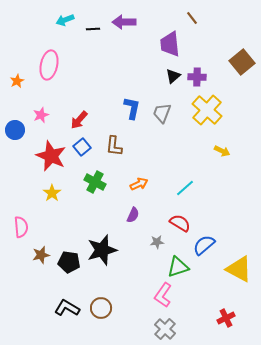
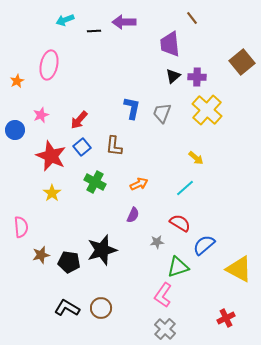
black line: moved 1 px right, 2 px down
yellow arrow: moved 26 px left, 7 px down; rotated 14 degrees clockwise
